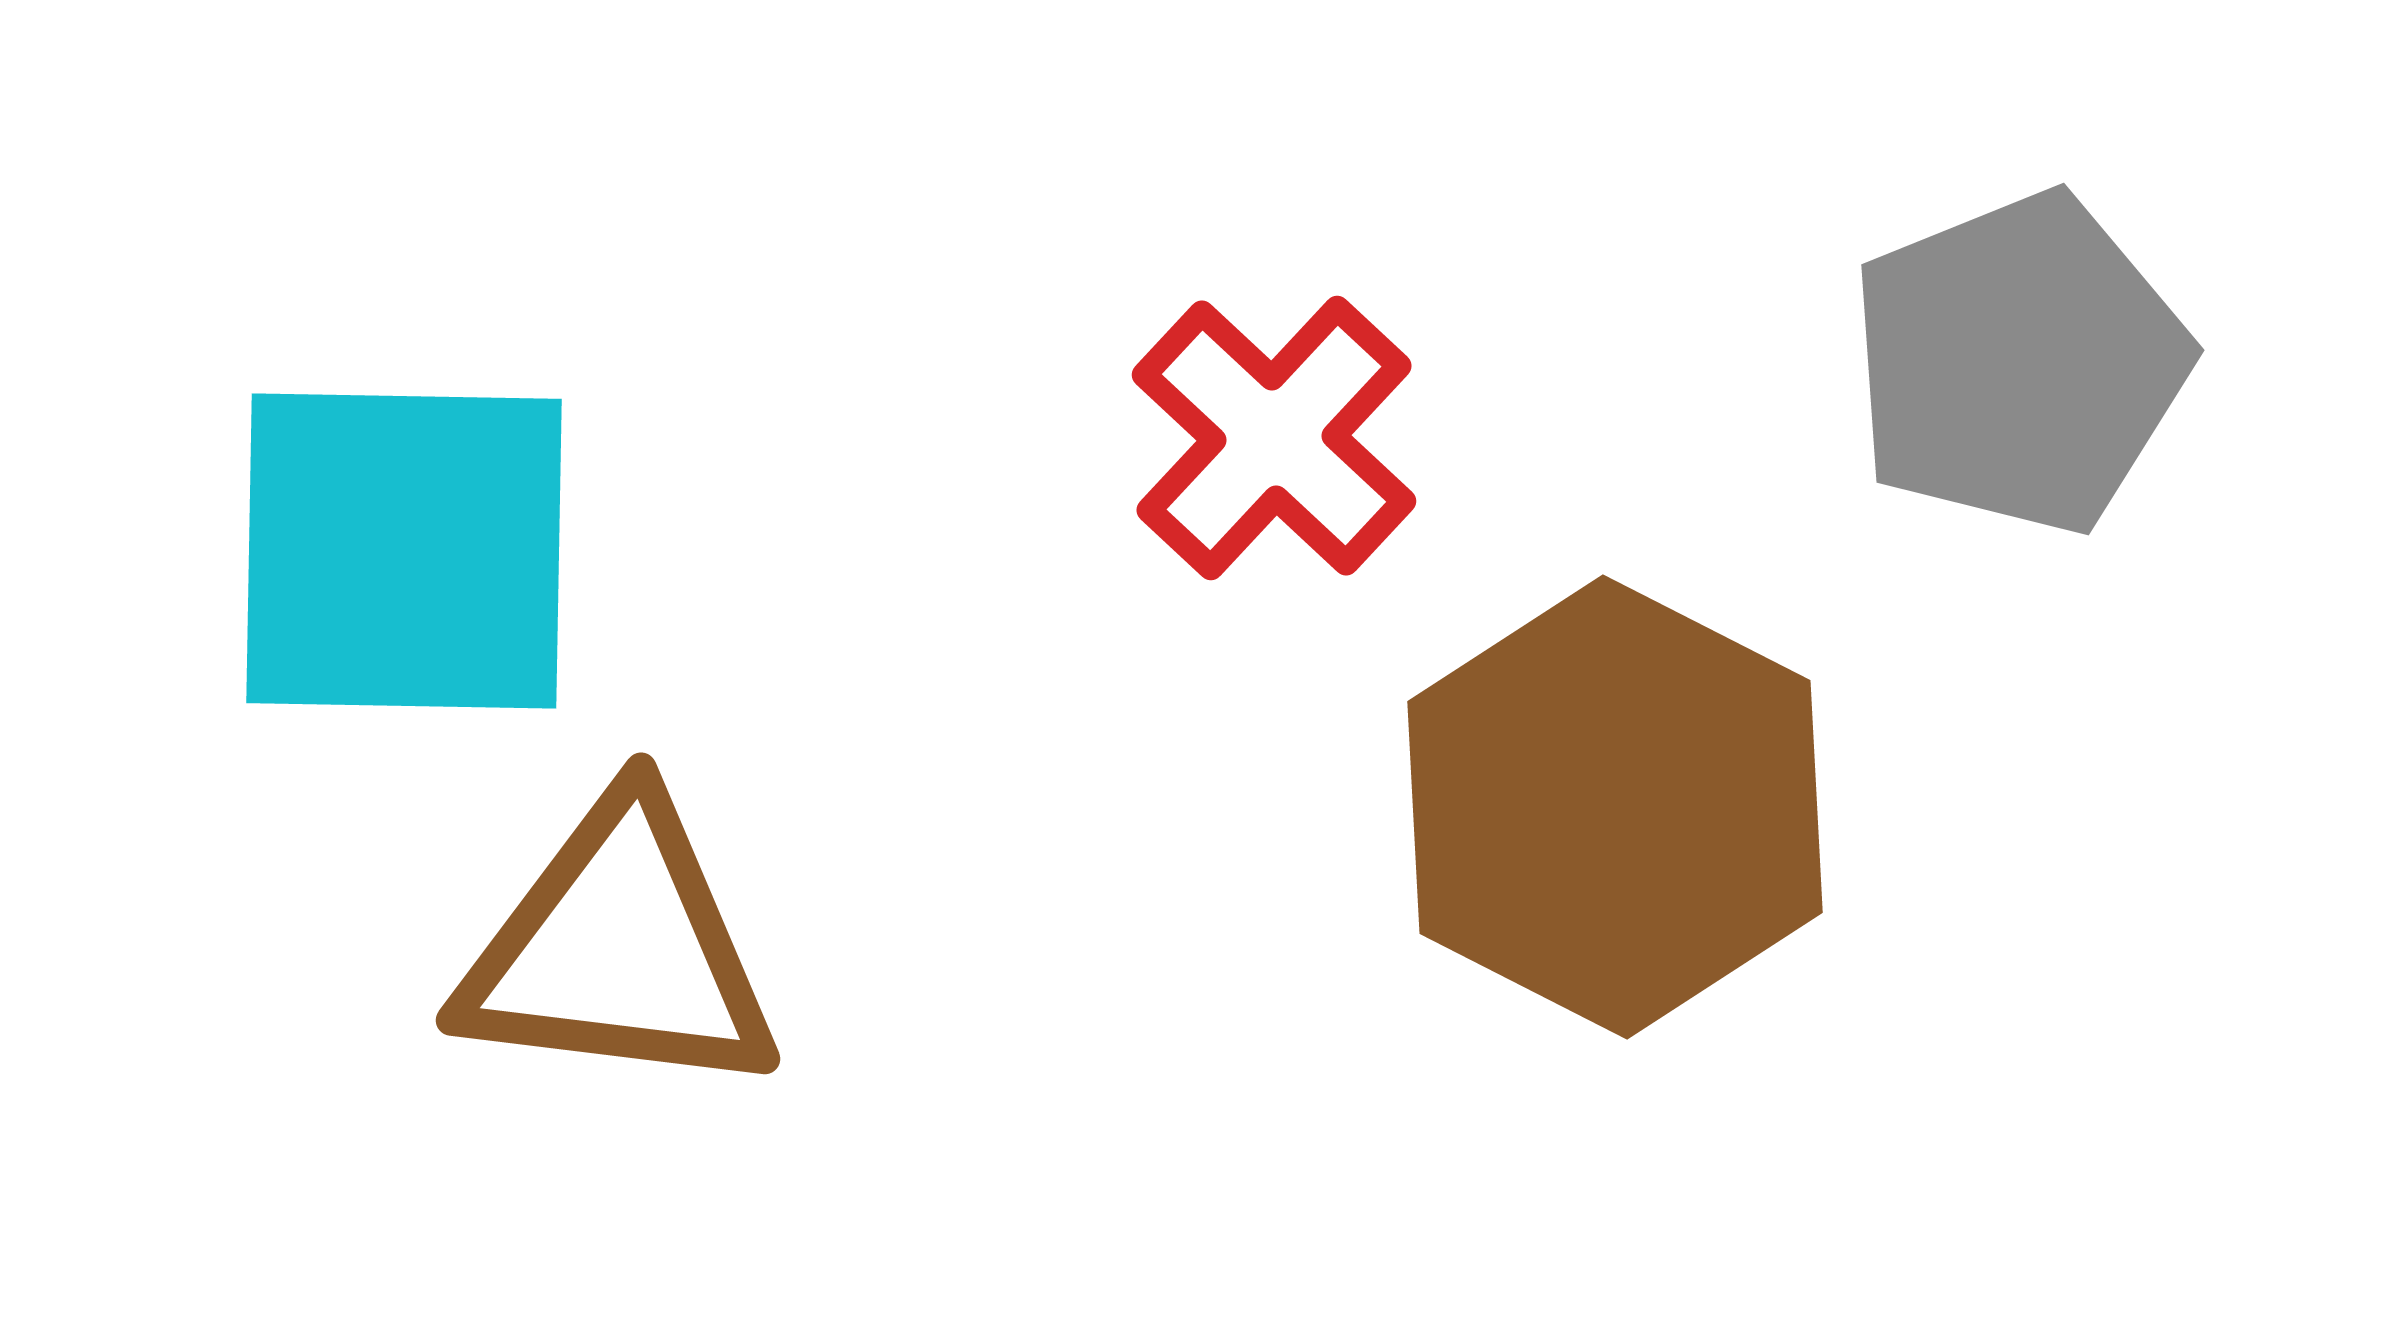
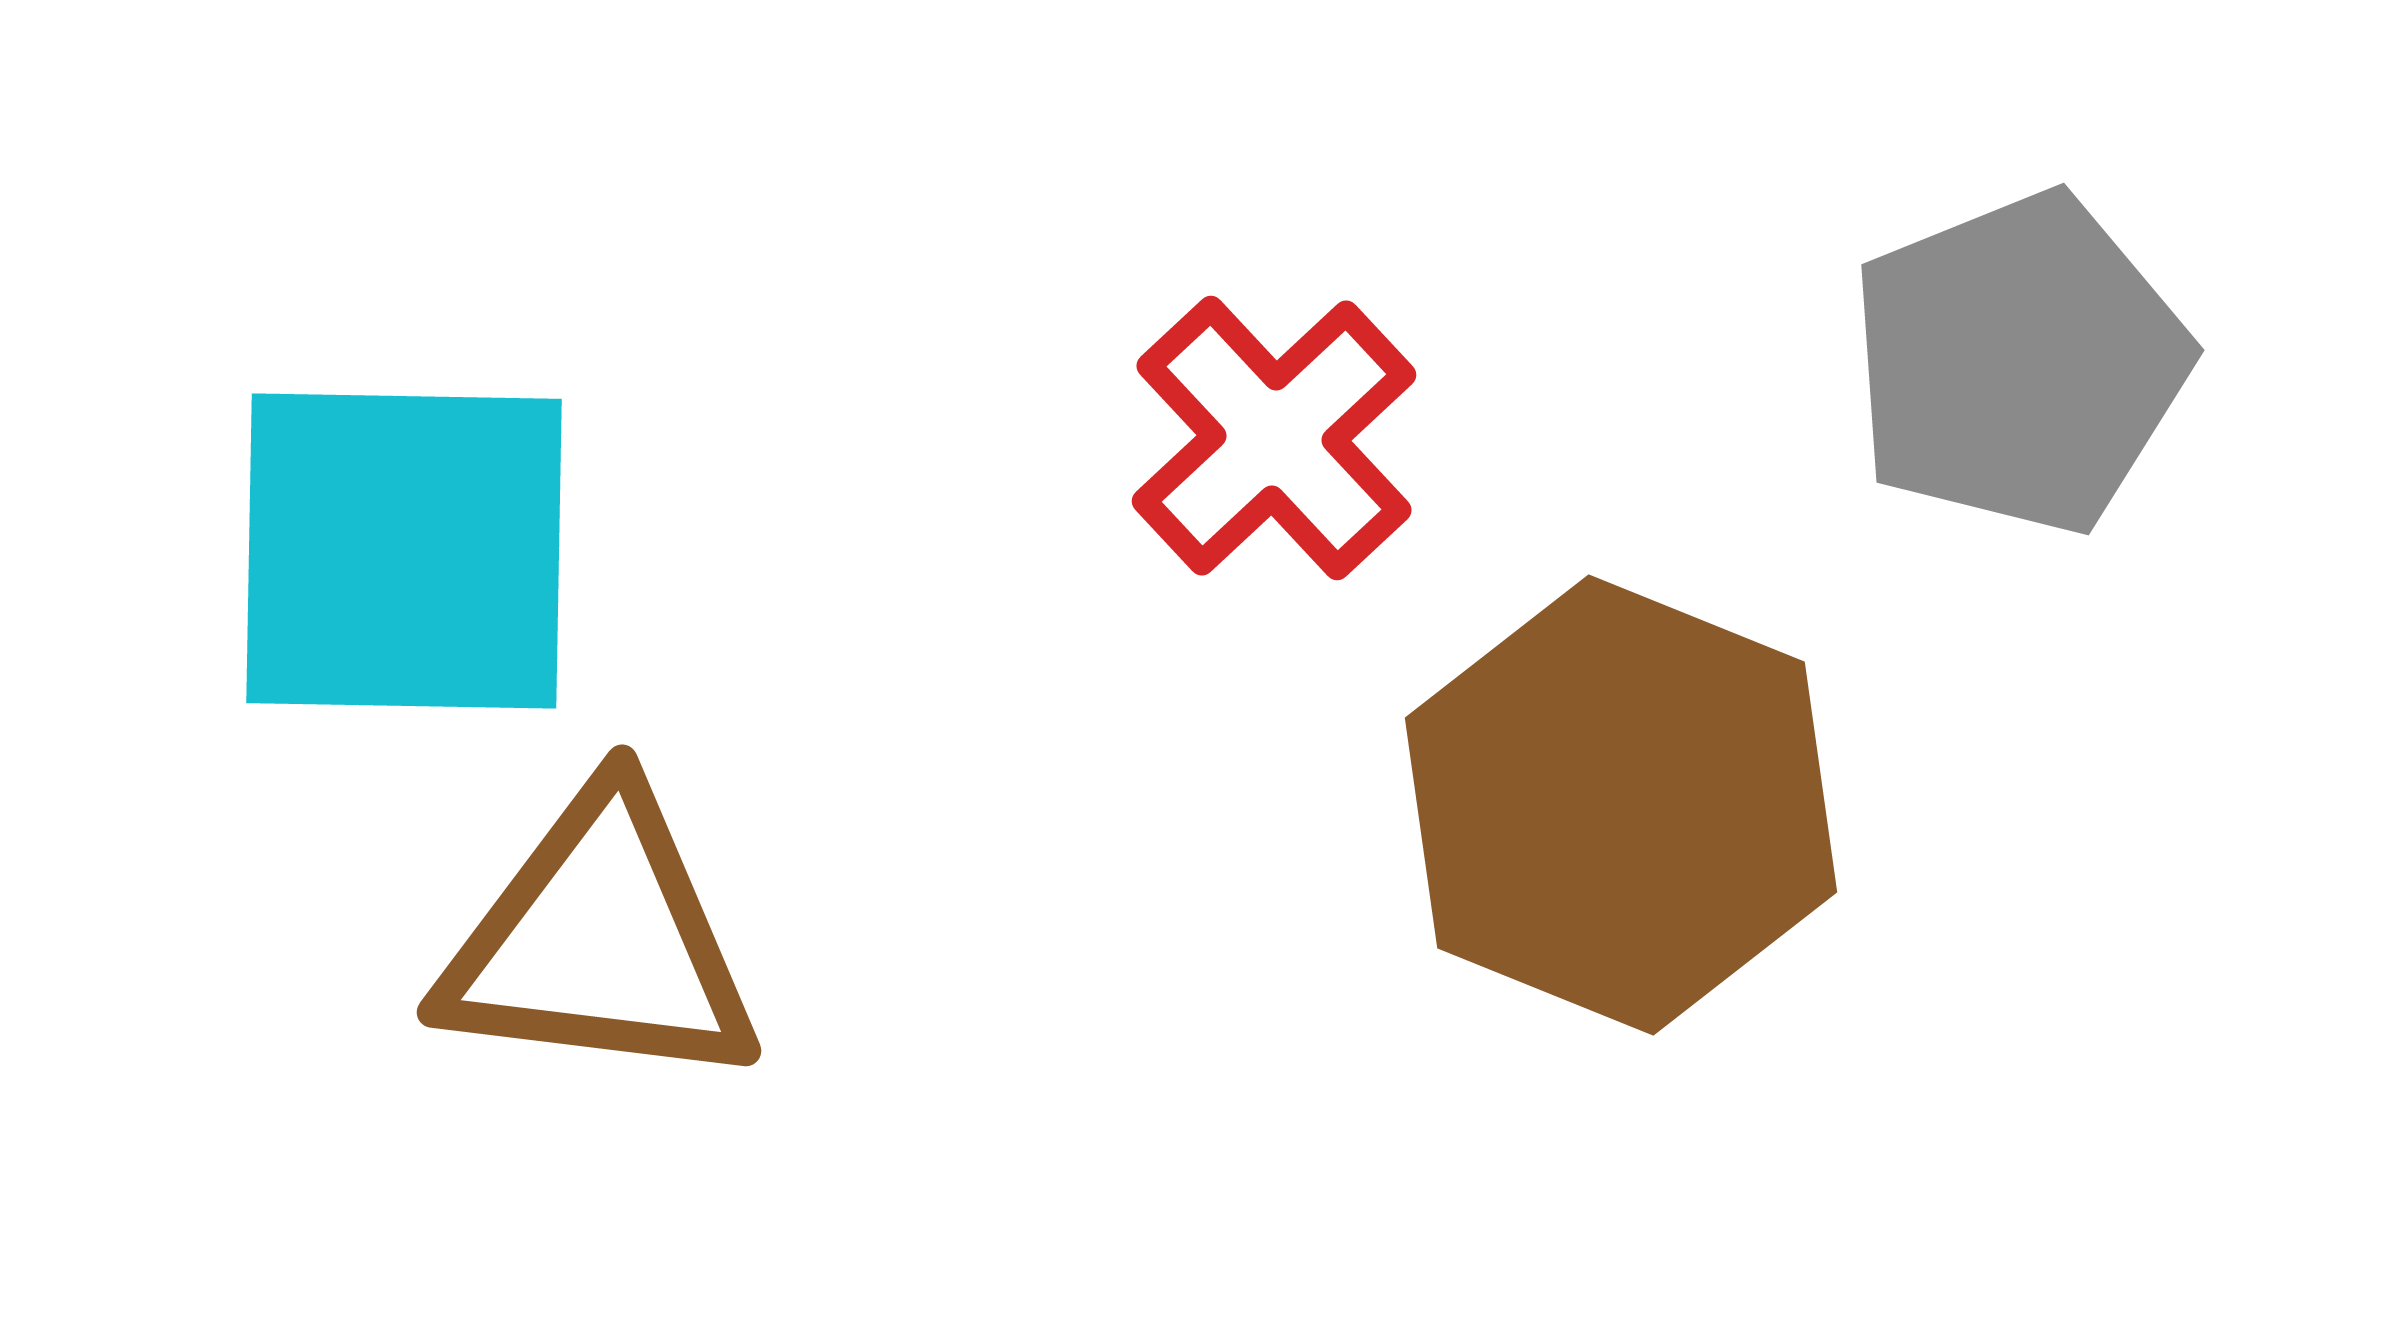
red cross: rotated 4 degrees clockwise
brown hexagon: moved 6 px right, 2 px up; rotated 5 degrees counterclockwise
brown triangle: moved 19 px left, 8 px up
